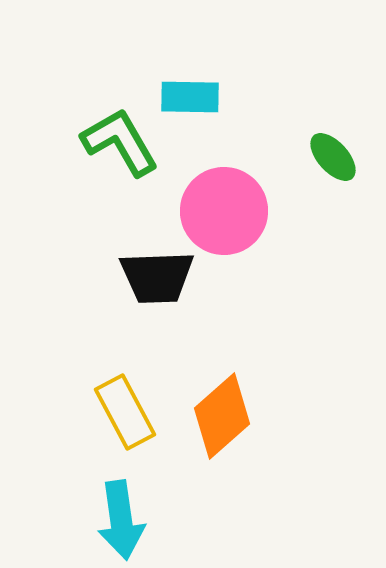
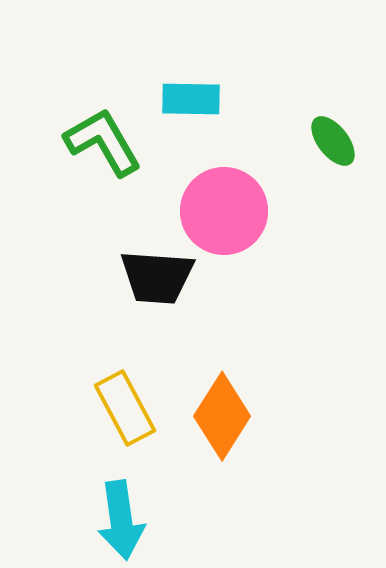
cyan rectangle: moved 1 px right, 2 px down
green L-shape: moved 17 px left
green ellipse: moved 16 px up; rotated 4 degrees clockwise
black trapezoid: rotated 6 degrees clockwise
yellow rectangle: moved 4 px up
orange diamond: rotated 16 degrees counterclockwise
